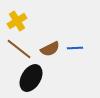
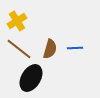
brown semicircle: rotated 48 degrees counterclockwise
